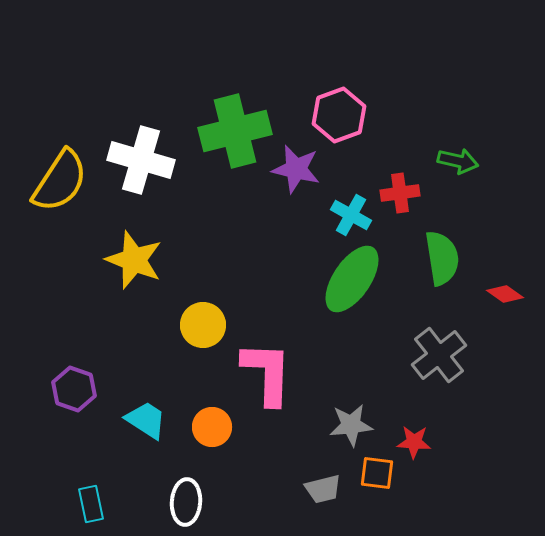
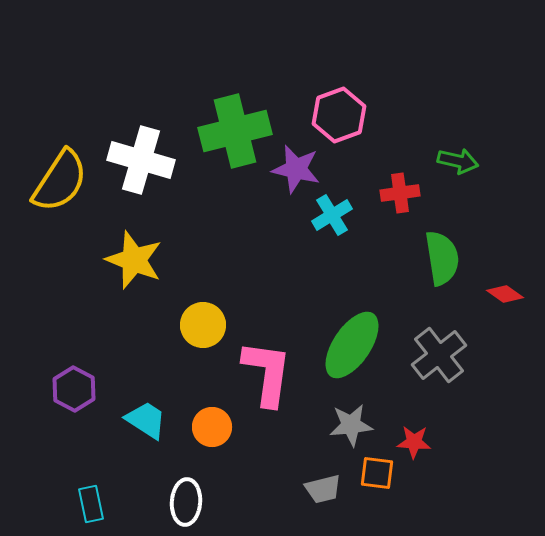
cyan cross: moved 19 px left; rotated 30 degrees clockwise
green ellipse: moved 66 px down
pink L-shape: rotated 6 degrees clockwise
purple hexagon: rotated 9 degrees clockwise
